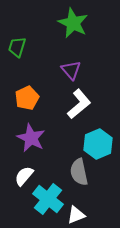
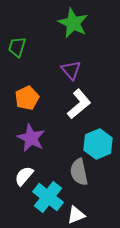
cyan cross: moved 2 px up
